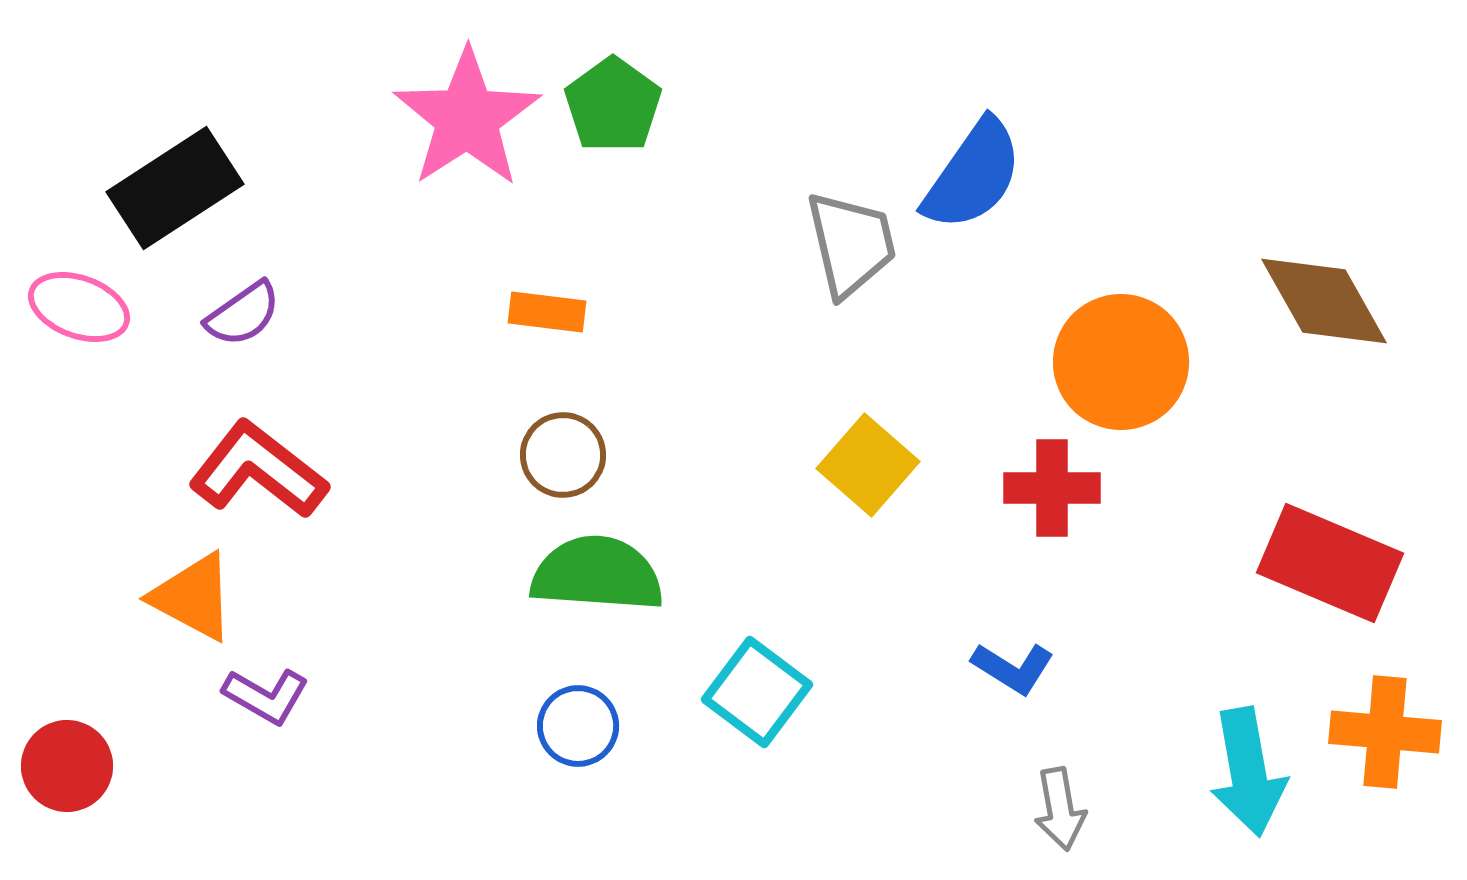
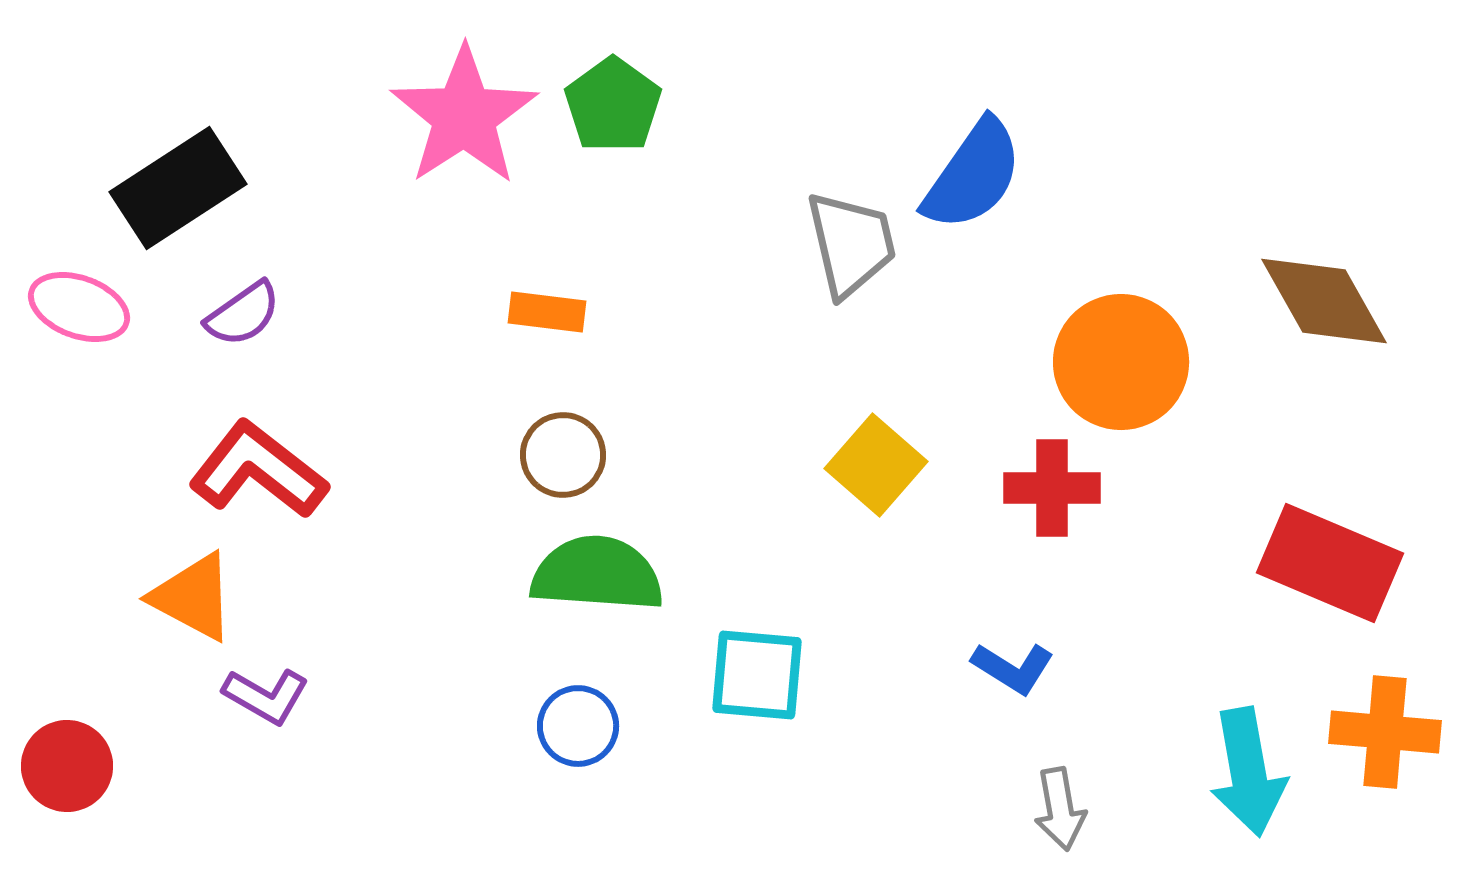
pink star: moved 3 px left, 2 px up
black rectangle: moved 3 px right
yellow square: moved 8 px right
cyan square: moved 17 px up; rotated 32 degrees counterclockwise
